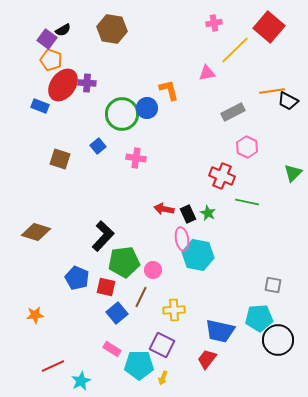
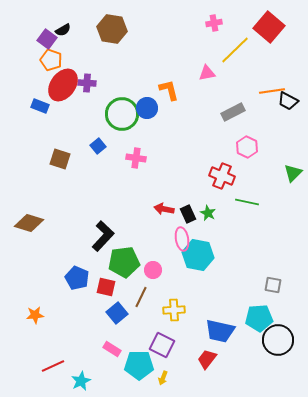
brown diamond at (36, 232): moved 7 px left, 9 px up
